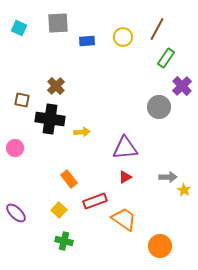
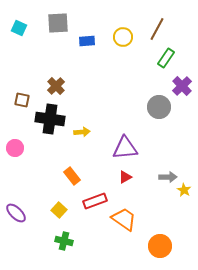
orange rectangle: moved 3 px right, 3 px up
